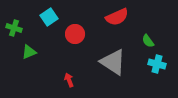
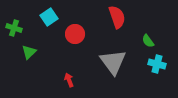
red semicircle: rotated 85 degrees counterclockwise
green triangle: rotated 21 degrees counterclockwise
gray triangle: rotated 20 degrees clockwise
